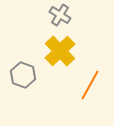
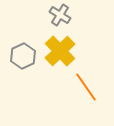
gray hexagon: moved 19 px up; rotated 15 degrees clockwise
orange line: moved 4 px left, 2 px down; rotated 64 degrees counterclockwise
